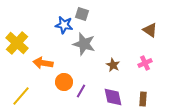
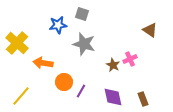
blue star: moved 6 px left; rotated 18 degrees counterclockwise
pink cross: moved 15 px left, 4 px up
brown rectangle: rotated 24 degrees counterclockwise
